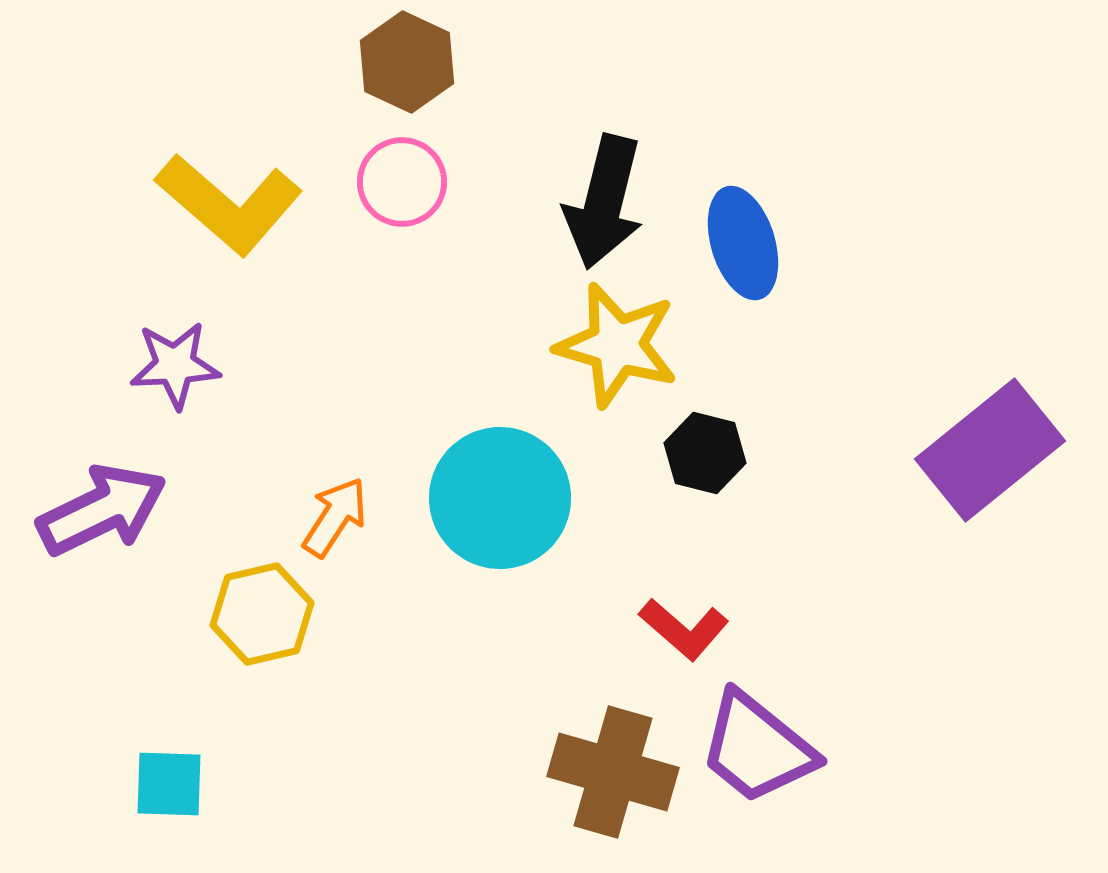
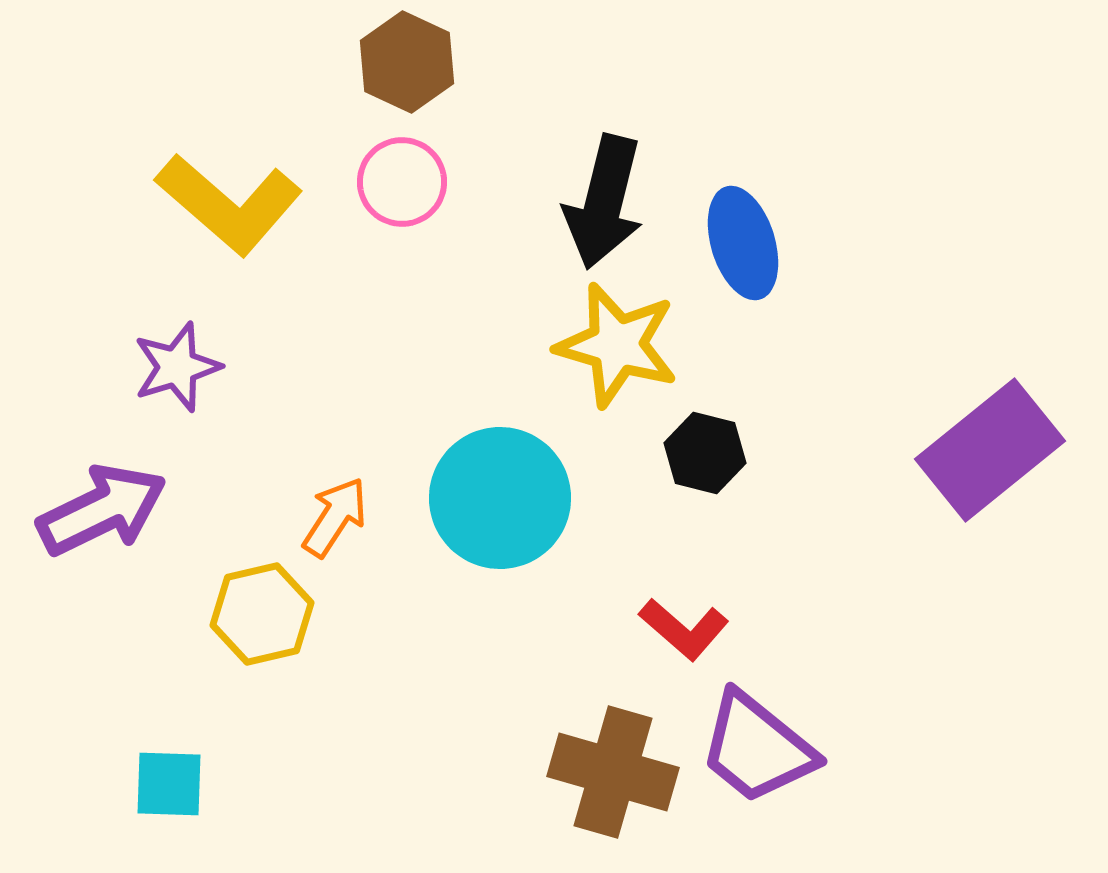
purple star: moved 2 px right, 2 px down; rotated 14 degrees counterclockwise
